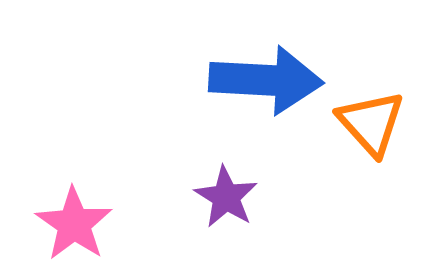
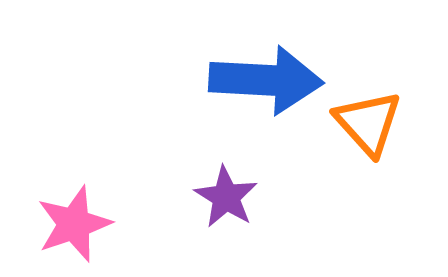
orange triangle: moved 3 px left
pink star: rotated 18 degrees clockwise
